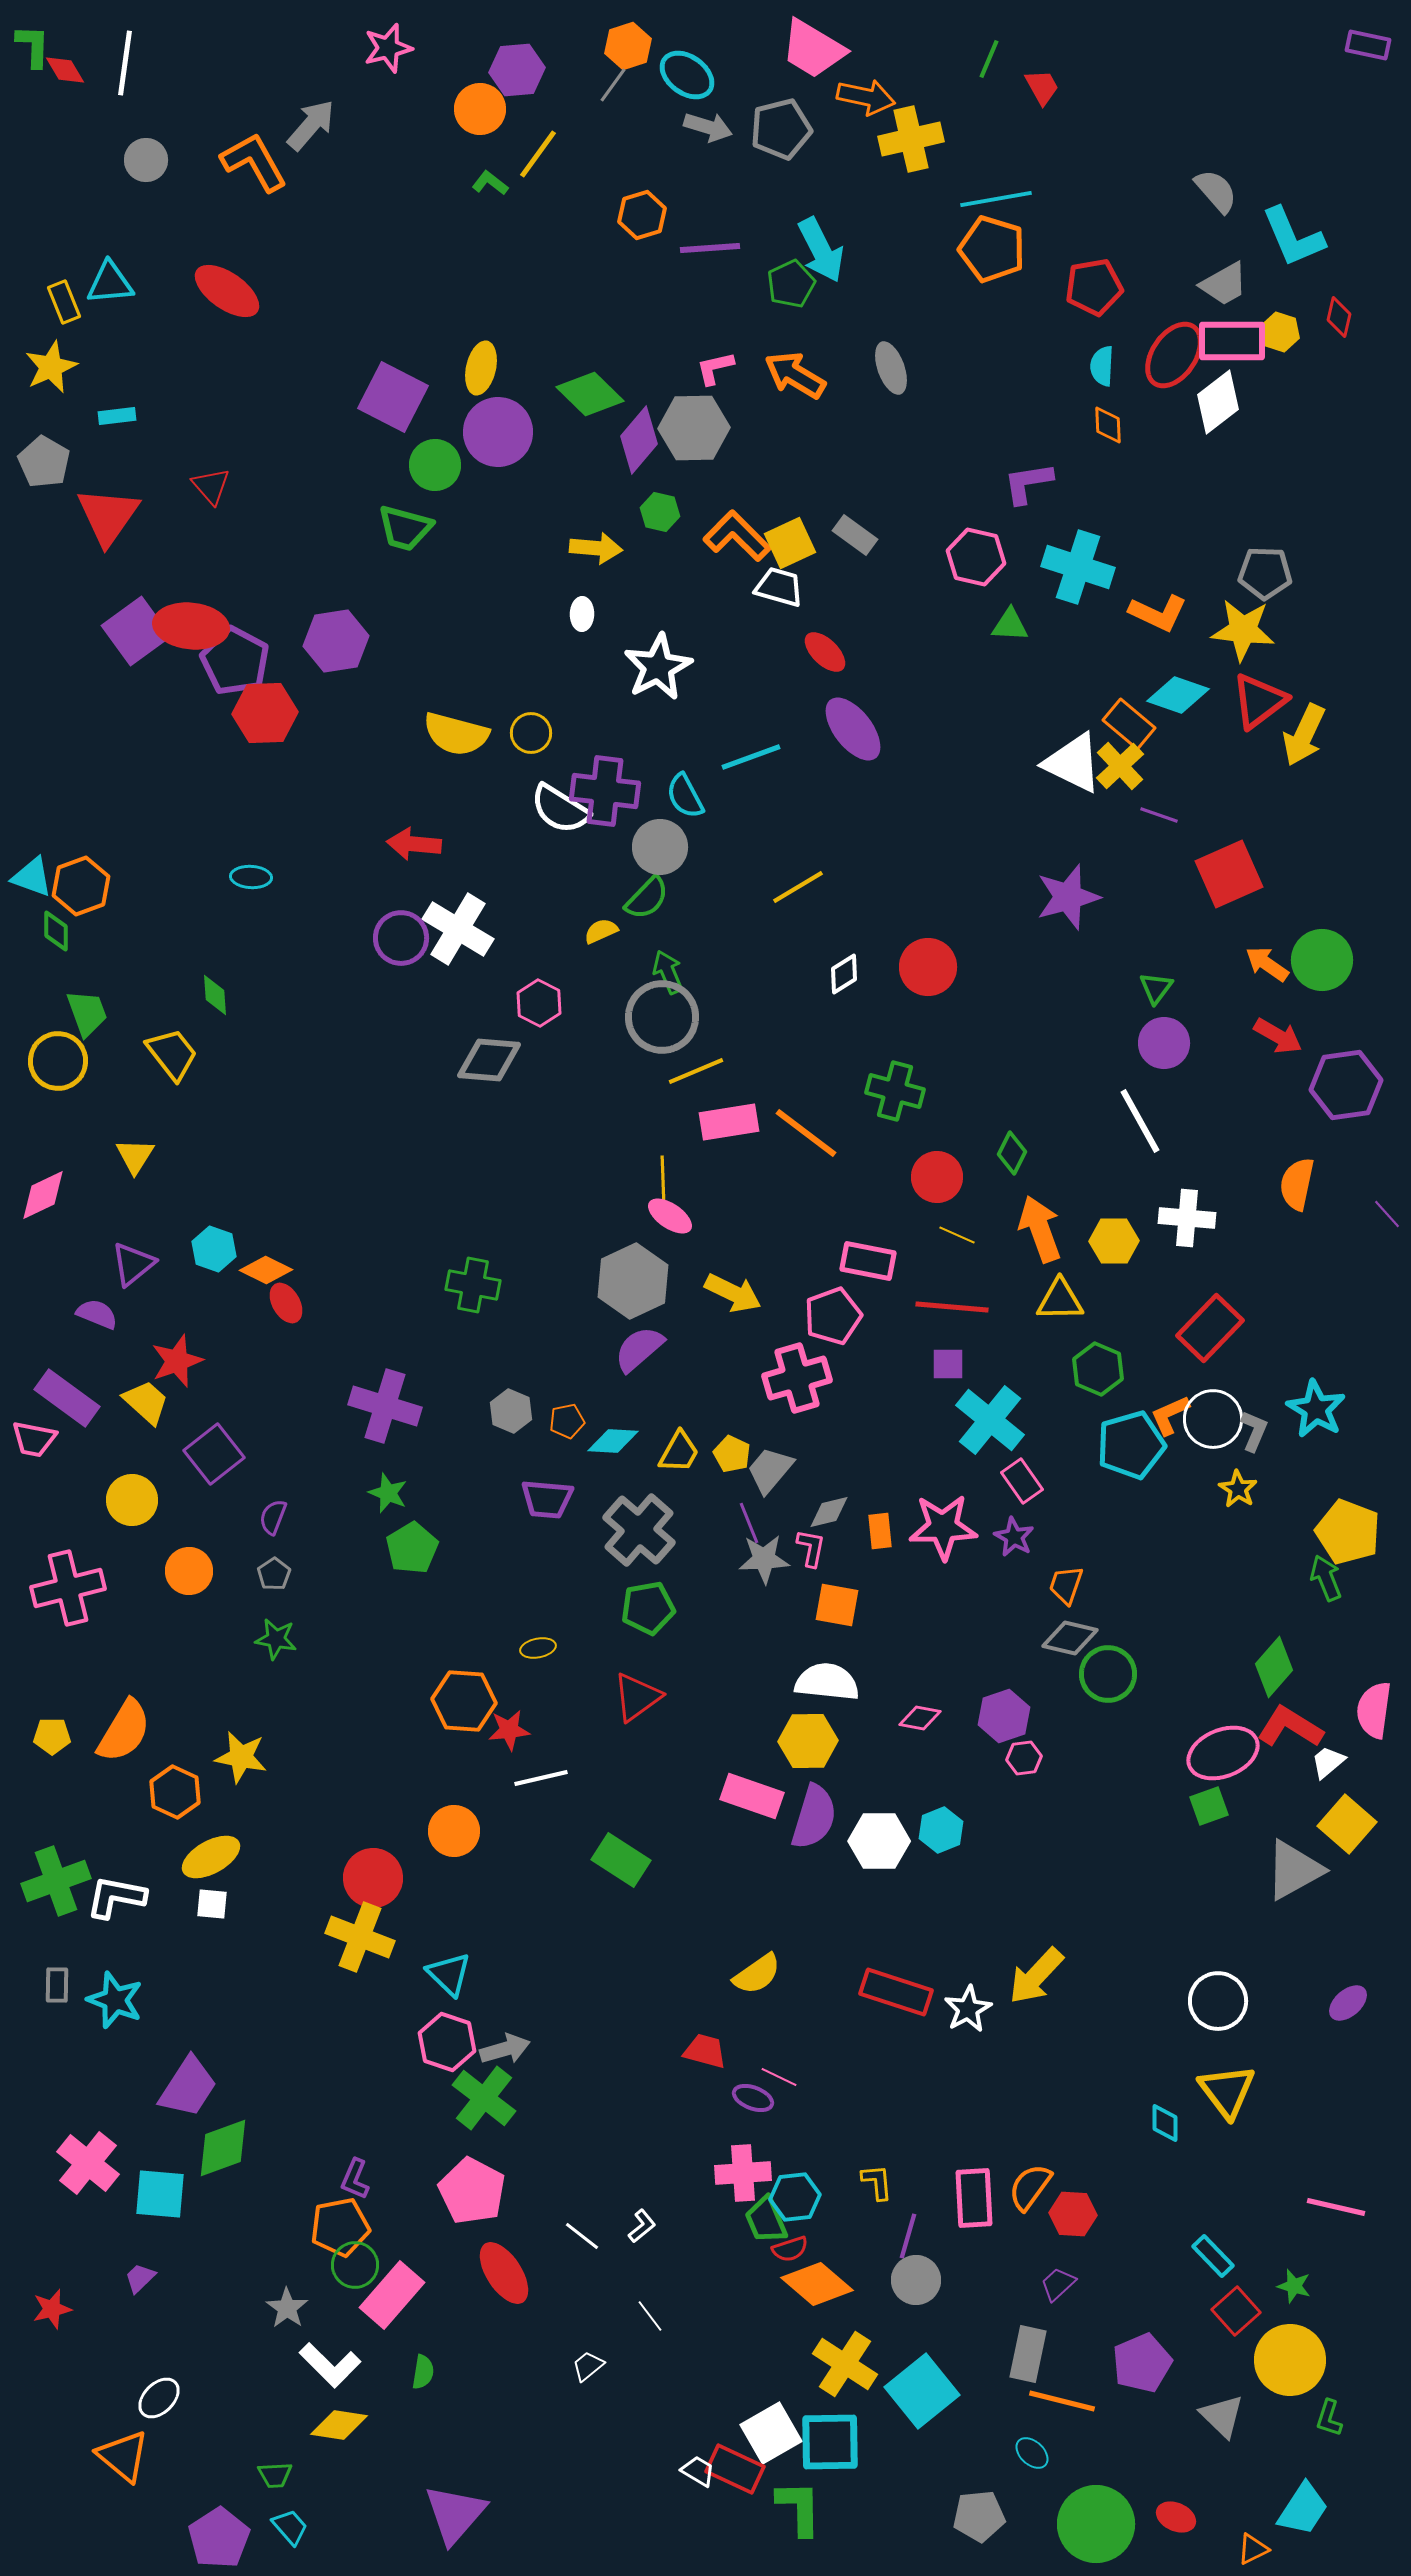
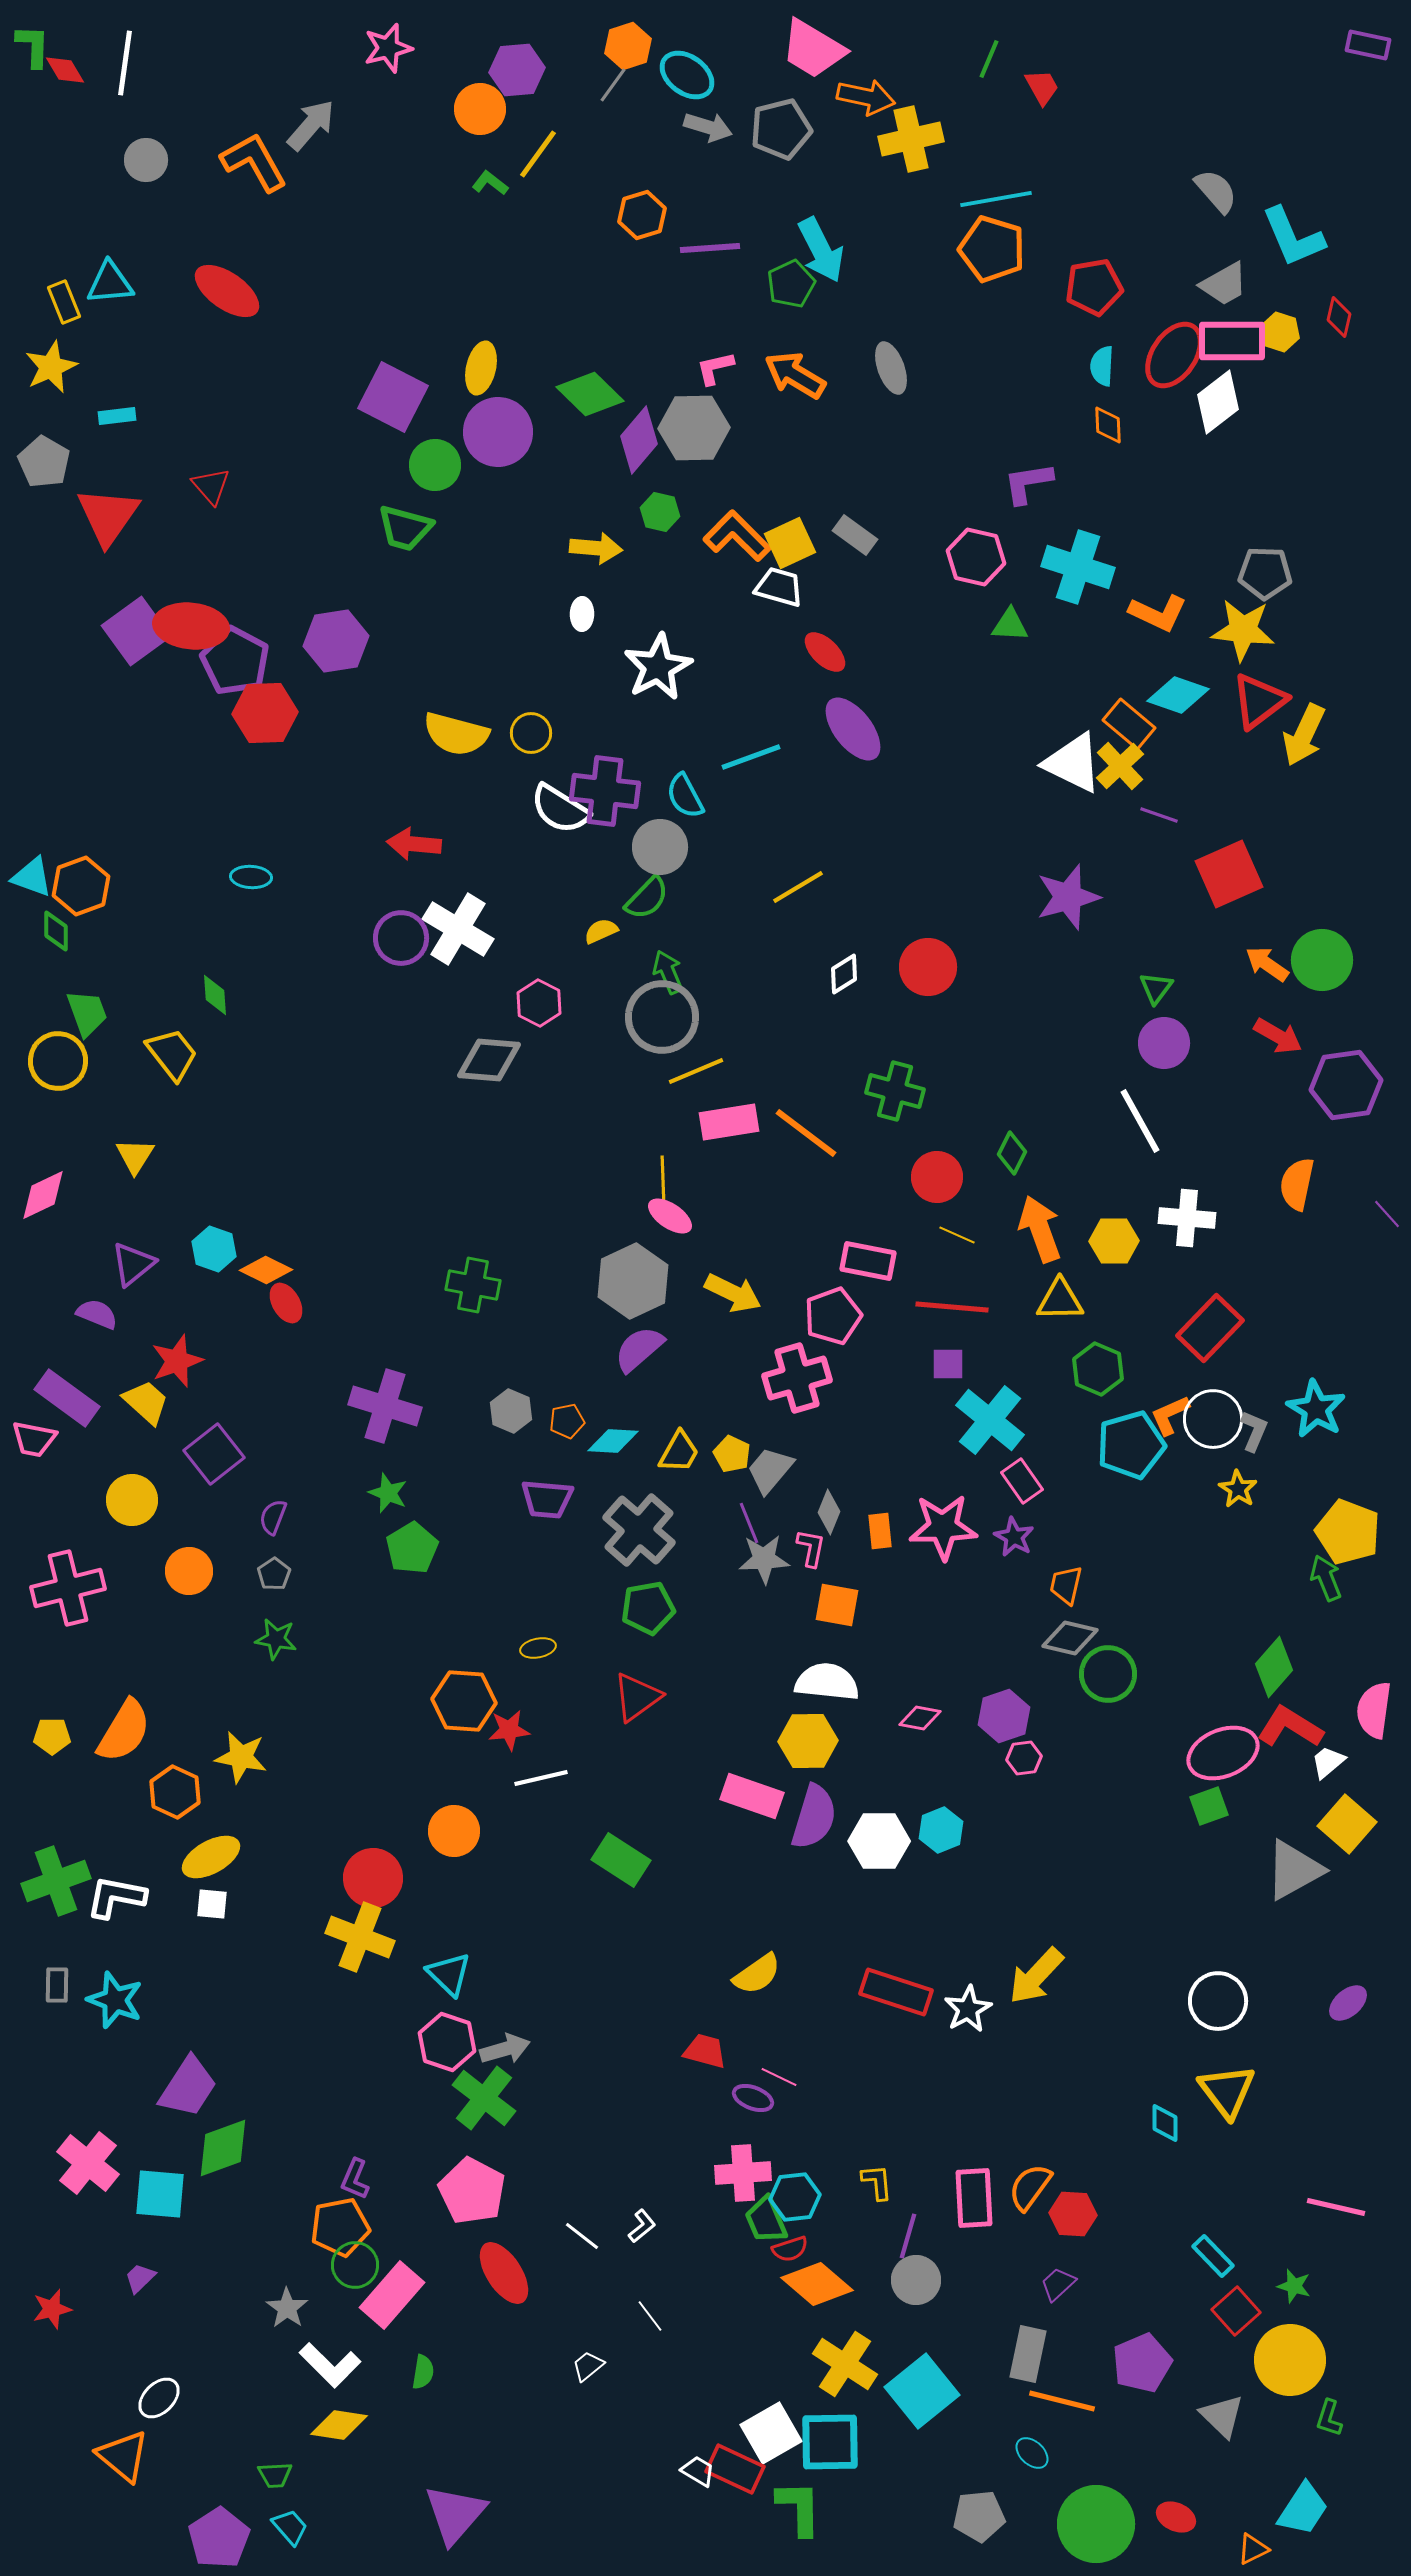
gray diamond at (829, 1512): rotated 54 degrees counterclockwise
orange trapezoid at (1066, 1585): rotated 6 degrees counterclockwise
